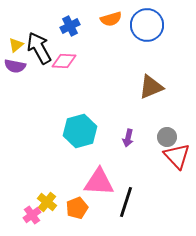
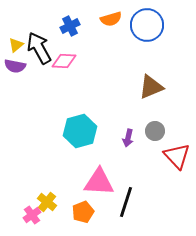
gray circle: moved 12 px left, 6 px up
orange pentagon: moved 6 px right, 4 px down
